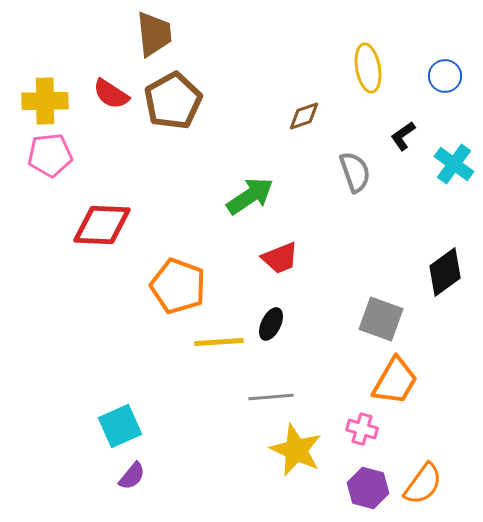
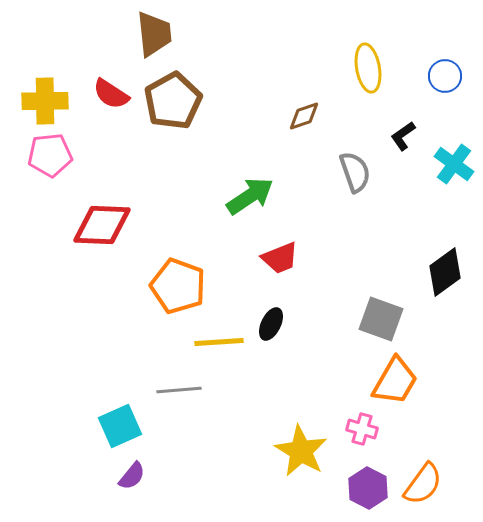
gray line: moved 92 px left, 7 px up
yellow star: moved 5 px right, 1 px down; rotated 6 degrees clockwise
purple hexagon: rotated 12 degrees clockwise
